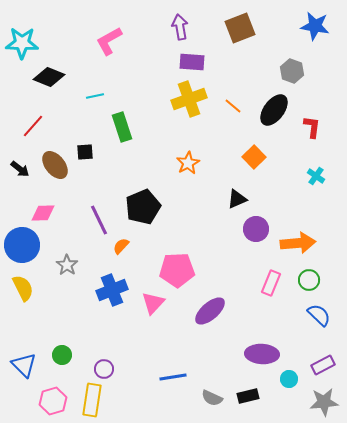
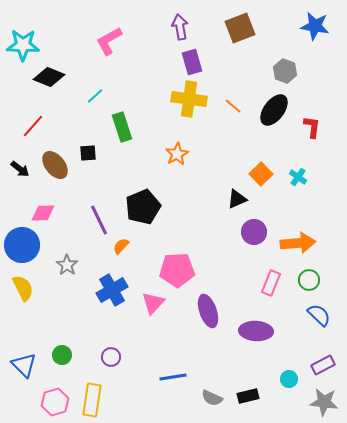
cyan star at (22, 43): moved 1 px right, 2 px down
purple rectangle at (192, 62): rotated 70 degrees clockwise
gray hexagon at (292, 71): moved 7 px left
cyan line at (95, 96): rotated 30 degrees counterclockwise
yellow cross at (189, 99): rotated 28 degrees clockwise
black square at (85, 152): moved 3 px right, 1 px down
orange square at (254, 157): moved 7 px right, 17 px down
orange star at (188, 163): moved 11 px left, 9 px up
cyan cross at (316, 176): moved 18 px left, 1 px down
purple circle at (256, 229): moved 2 px left, 3 px down
blue cross at (112, 290): rotated 8 degrees counterclockwise
purple ellipse at (210, 311): moved 2 px left; rotated 68 degrees counterclockwise
purple ellipse at (262, 354): moved 6 px left, 23 px up
purple circle at (104, 369): moved 7 px right, 12 px up
pink hexagon at (53, 401): moved 2 px right, 1 px down
gray star at (324, 402): rotated 12 degrees clockwise
